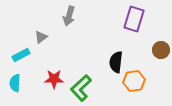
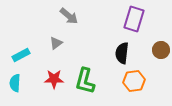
gray arrow: rotated 66 degrees counterclockwise
gray triangle: moved 15 px right, 6 px down
black semicircle: moved 6 px right, 9 px up
green L-shape: moved 4 px right, 7 px up; rotated 32 degrees counterclockwise
